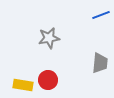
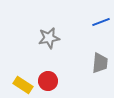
blue line: moved 7 px down
red circle: moved 1 px down
yellow rectangle: rotated 24 degrees clockwise
